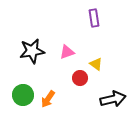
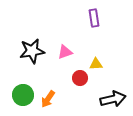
pink triangle: moved 2 px left
yellow triangle: rotated 40 degrees counterclockwise
